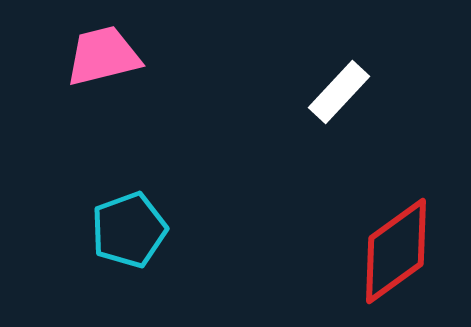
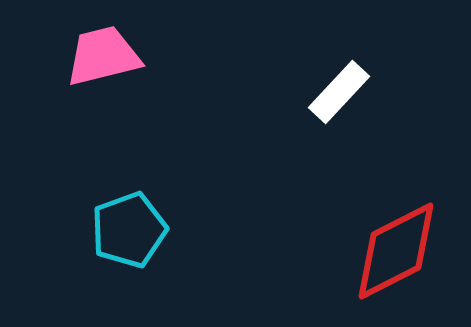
red diamond: rotated 9 degrees clockwise
